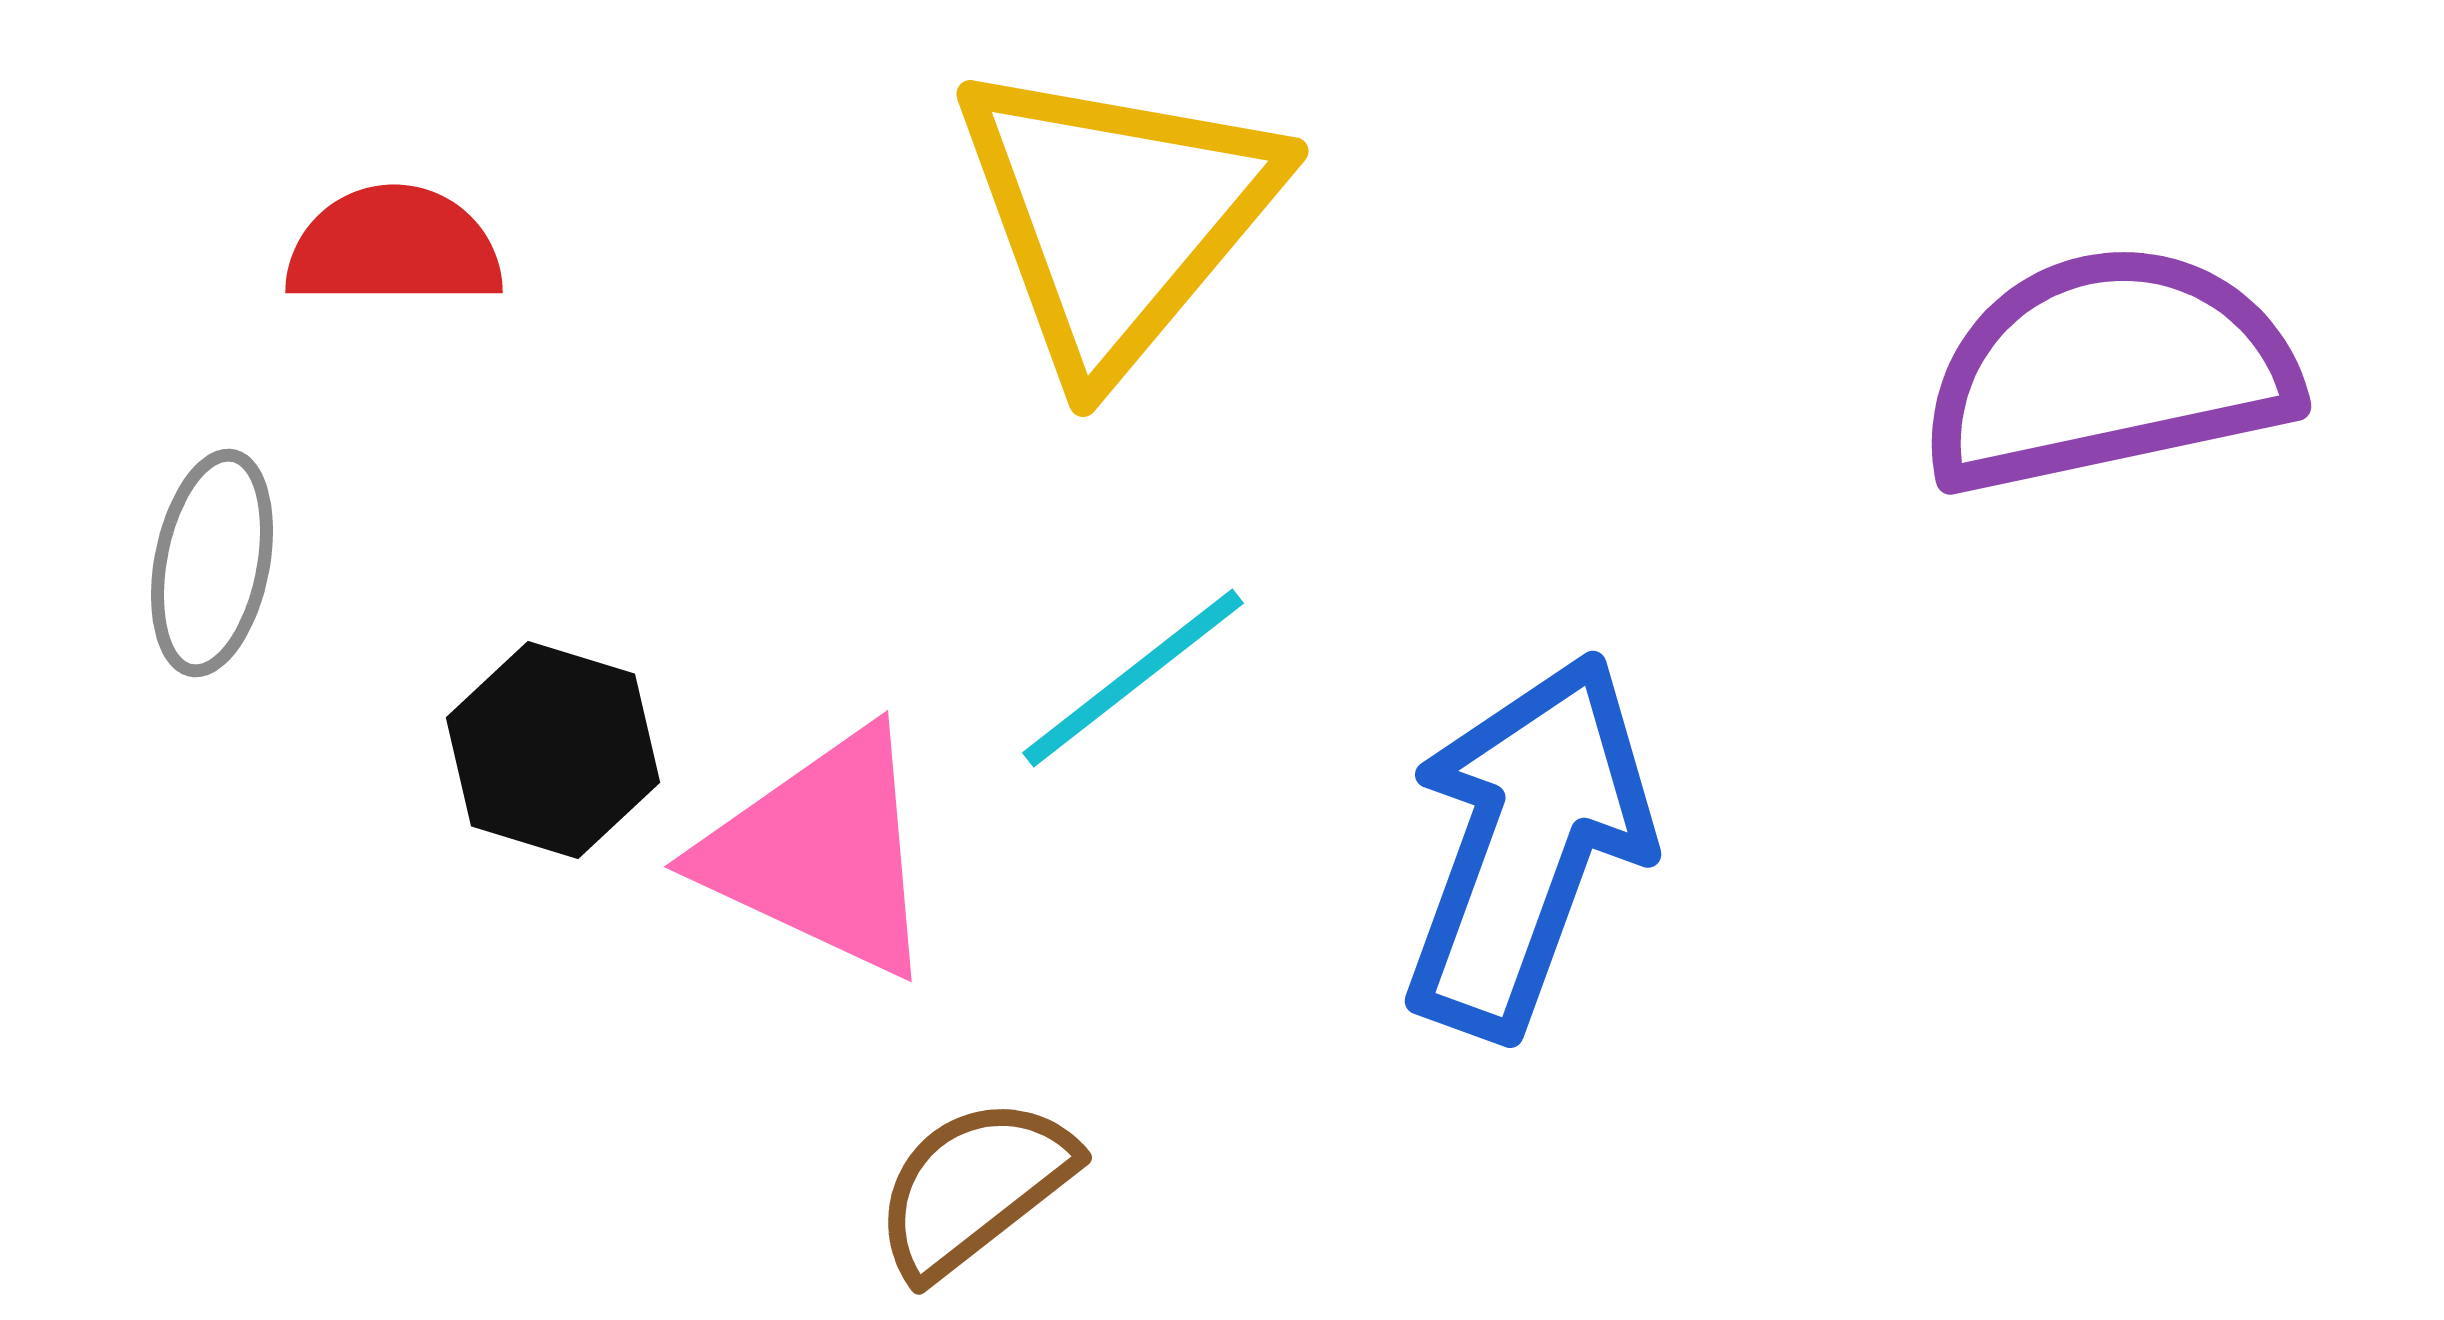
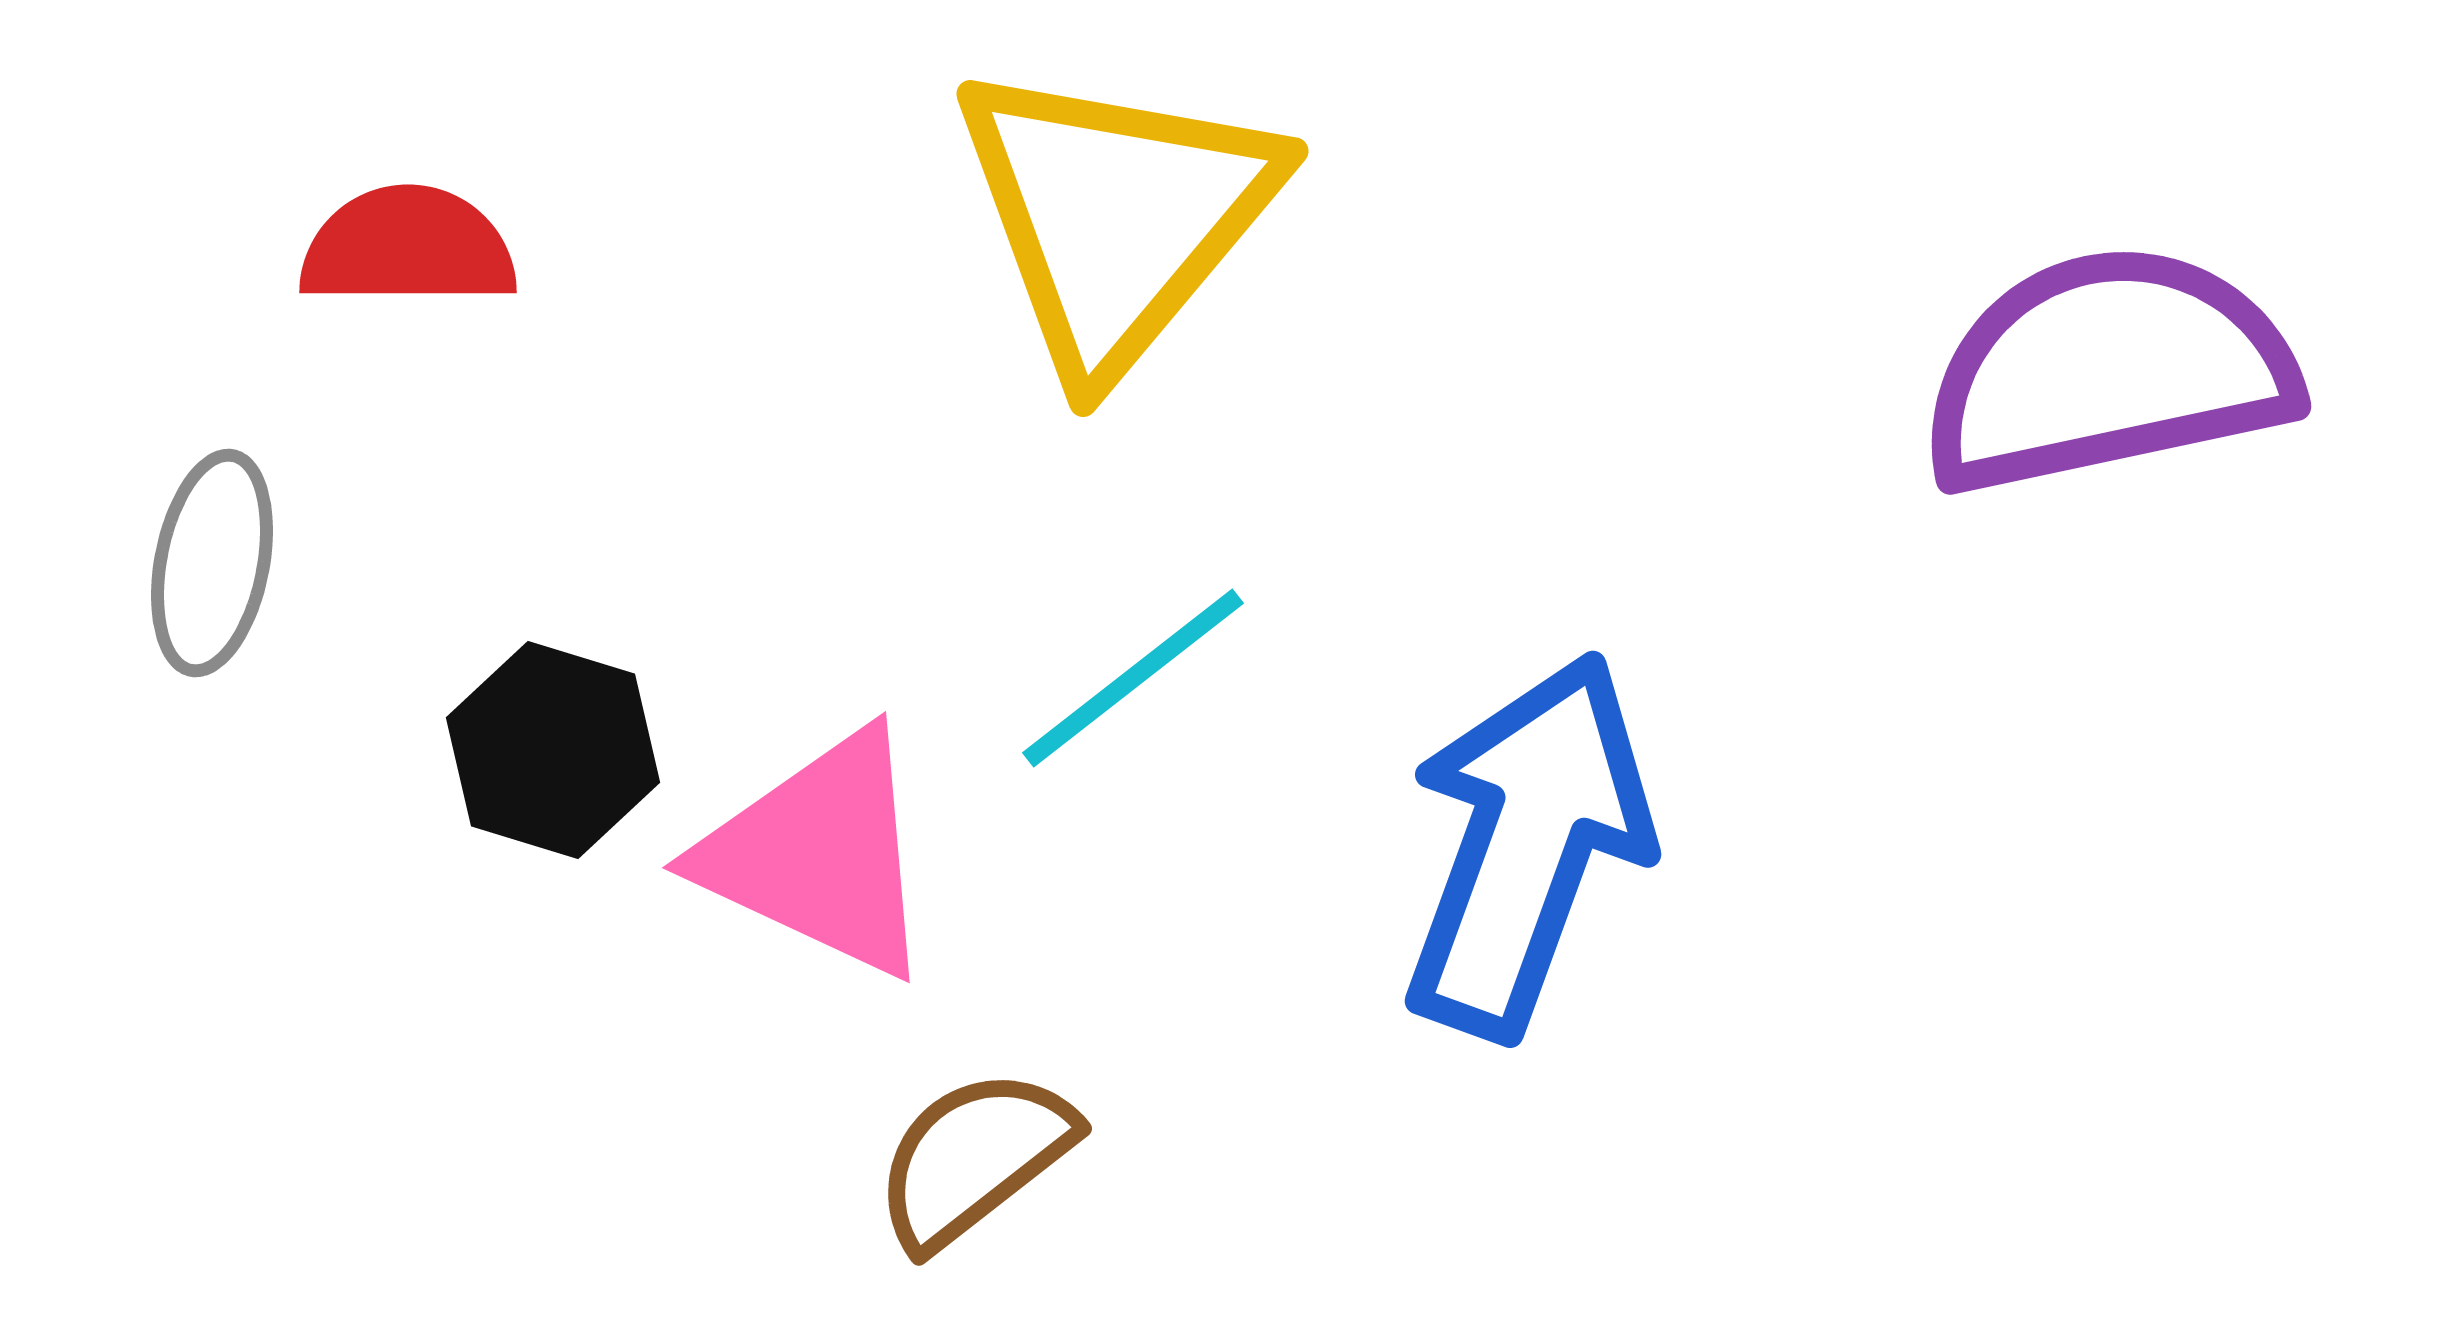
red semicircle: moved 14 px right
pink triangle: moved 2 px left, 1 px down
brown semicircle: moved 29 px up
